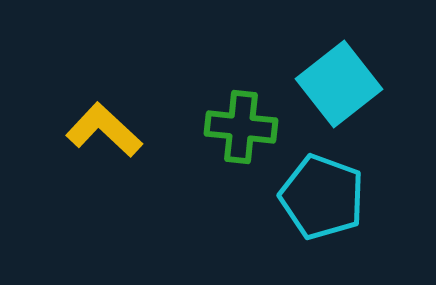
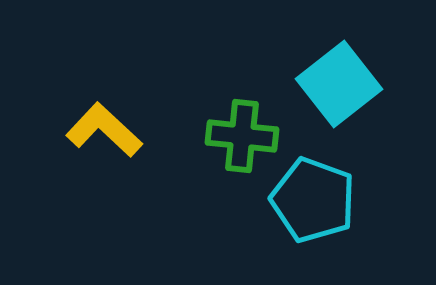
green cross: moved 1 px right, 9 px down
cyan pentagon: moved 9 px left, 3 px down
